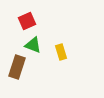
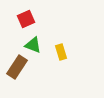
red square: moved 1 px left, 2 px up
brown rectangle: rotated 15 degrees clockwise
